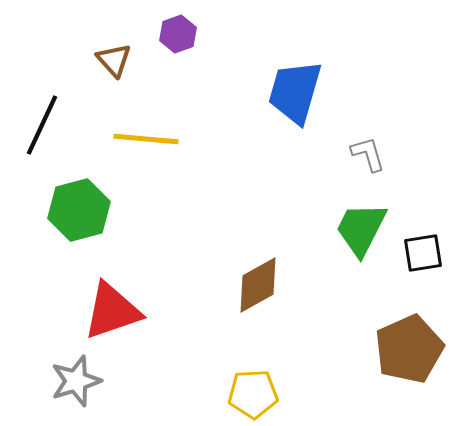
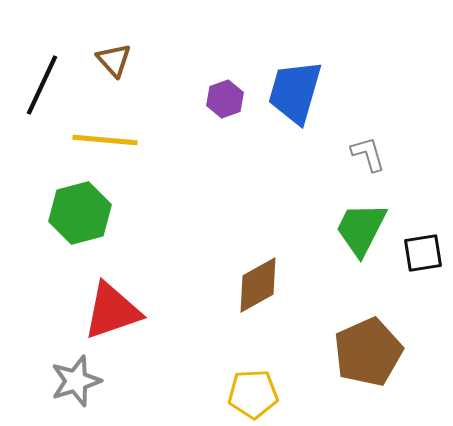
purple hexagon: moved 47 px right, 65 px down
black line: moved 40 px up
yellow line: moved 41 px left, 1 px down
green hexagon: moved 1 px right, 3 px down
brown pentagon: moved 41 px left, 3 px down
